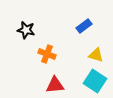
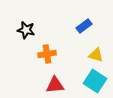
orange cross: rotated 30 degrees counterclockwise
